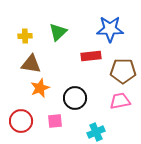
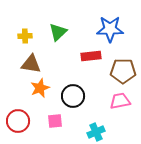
black circle: moved 2 px left, 2 px up
red circle: moved 3 px left
